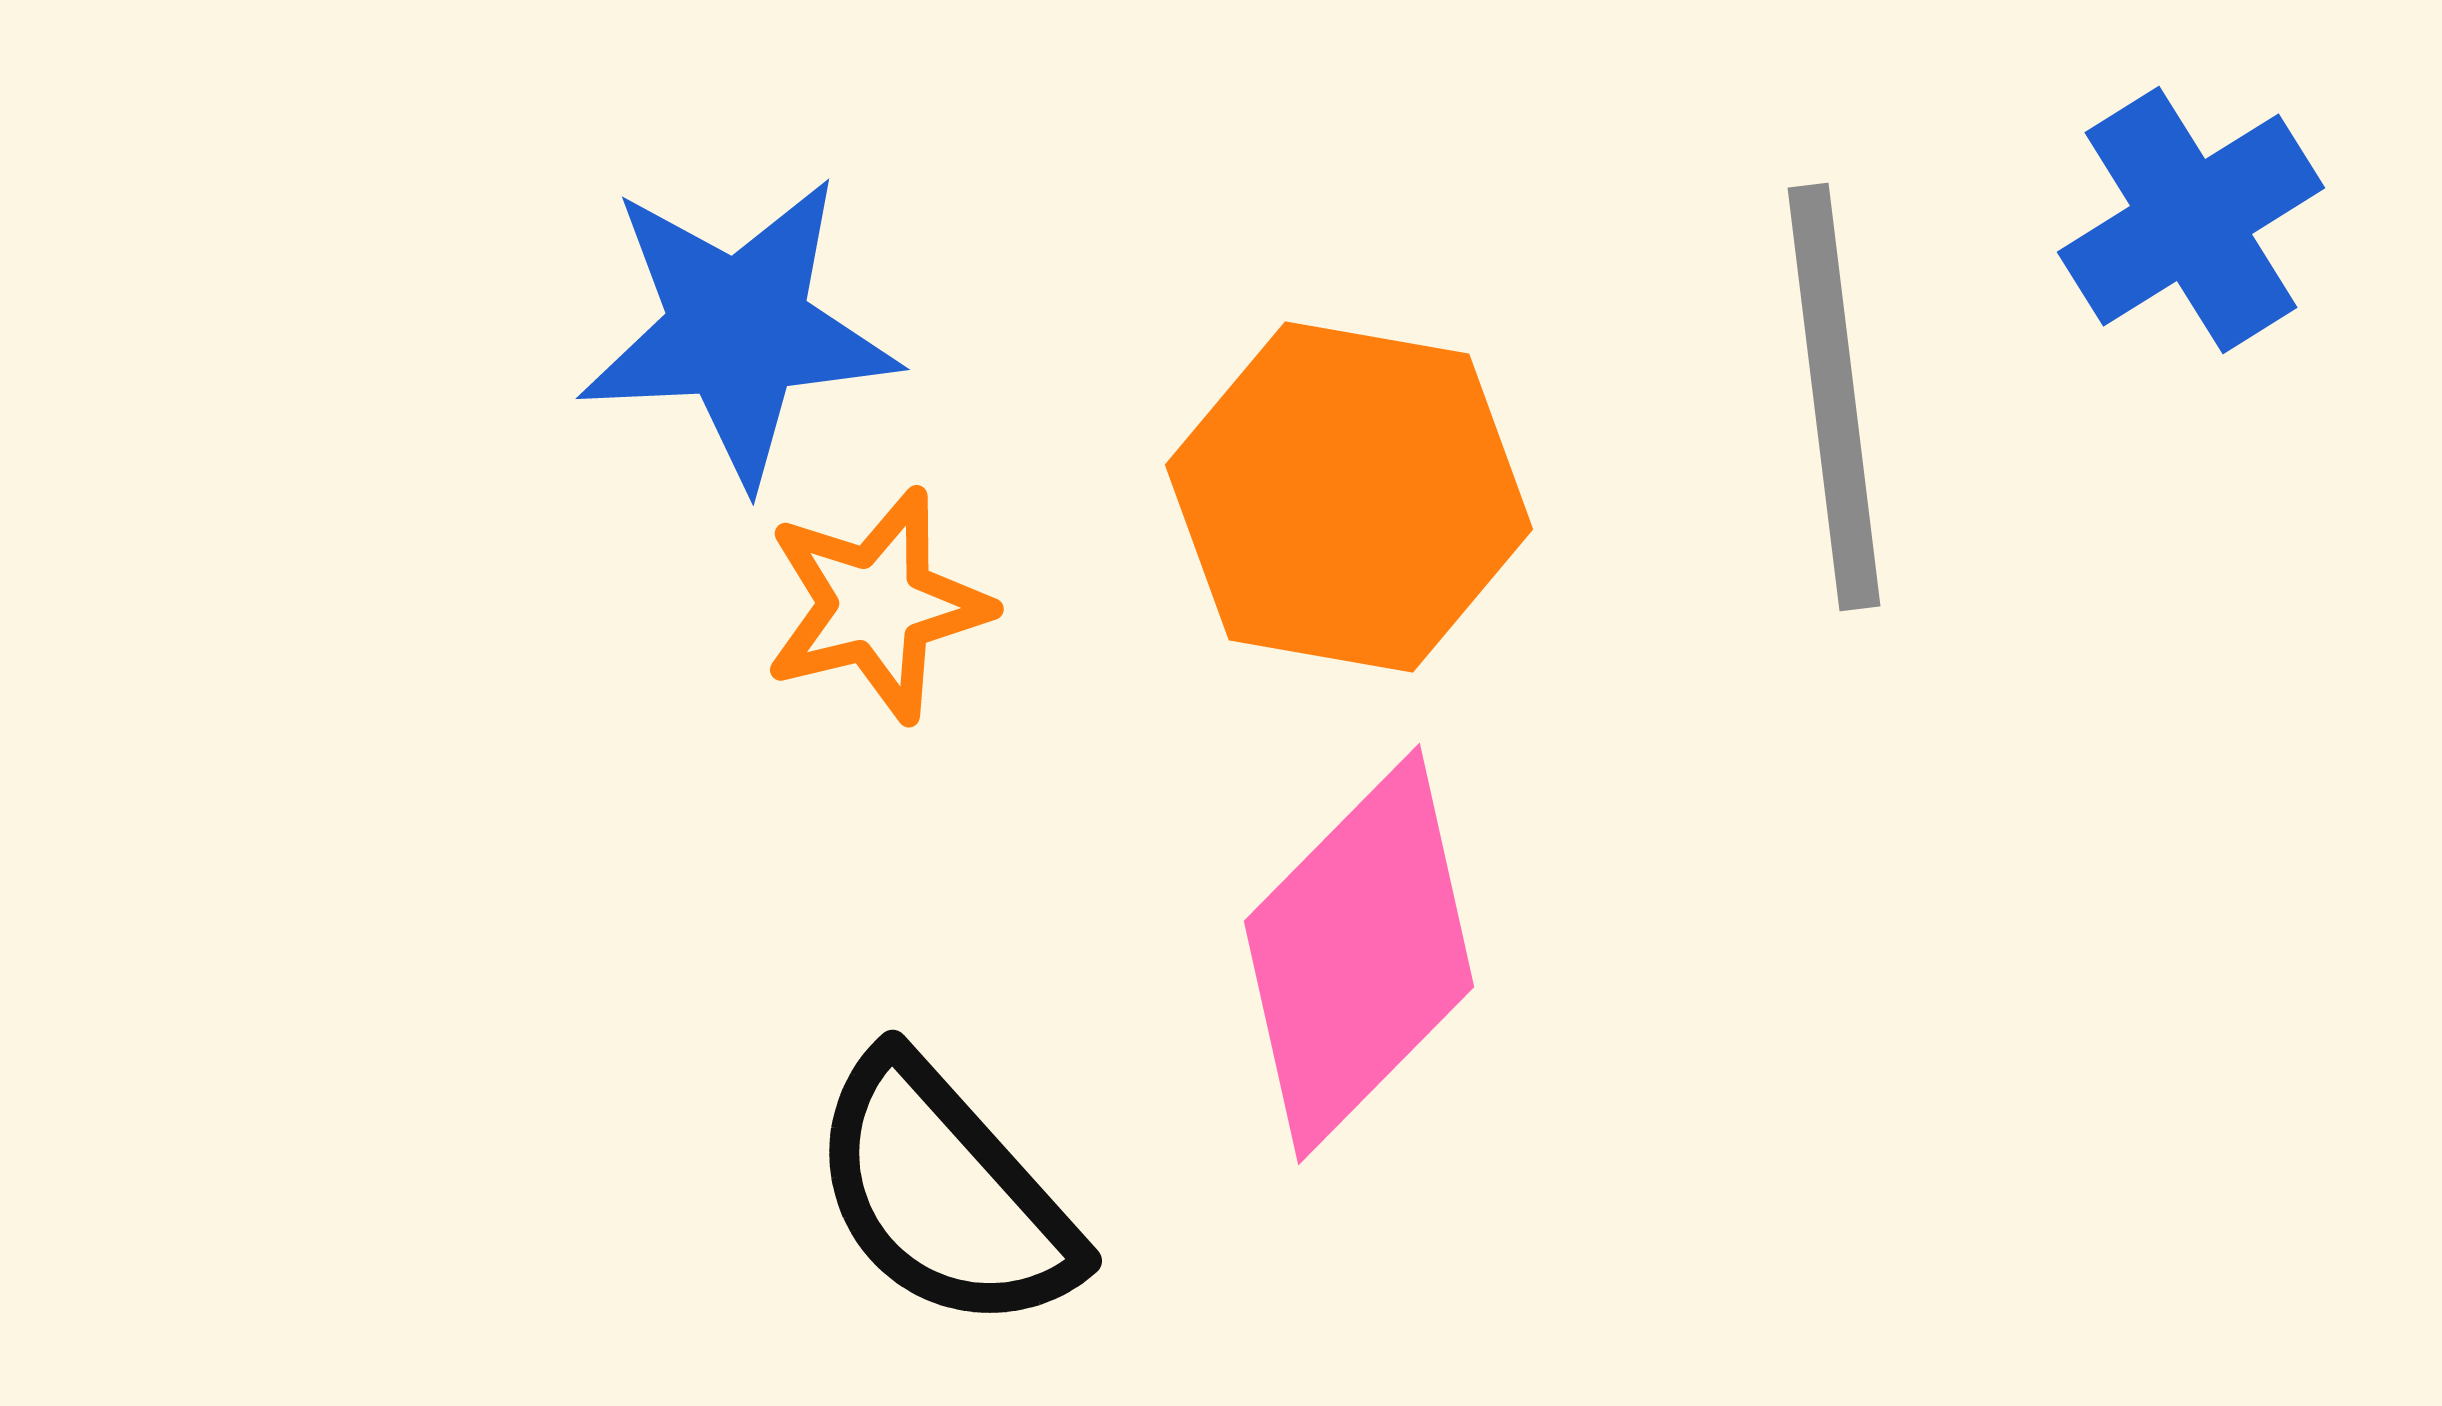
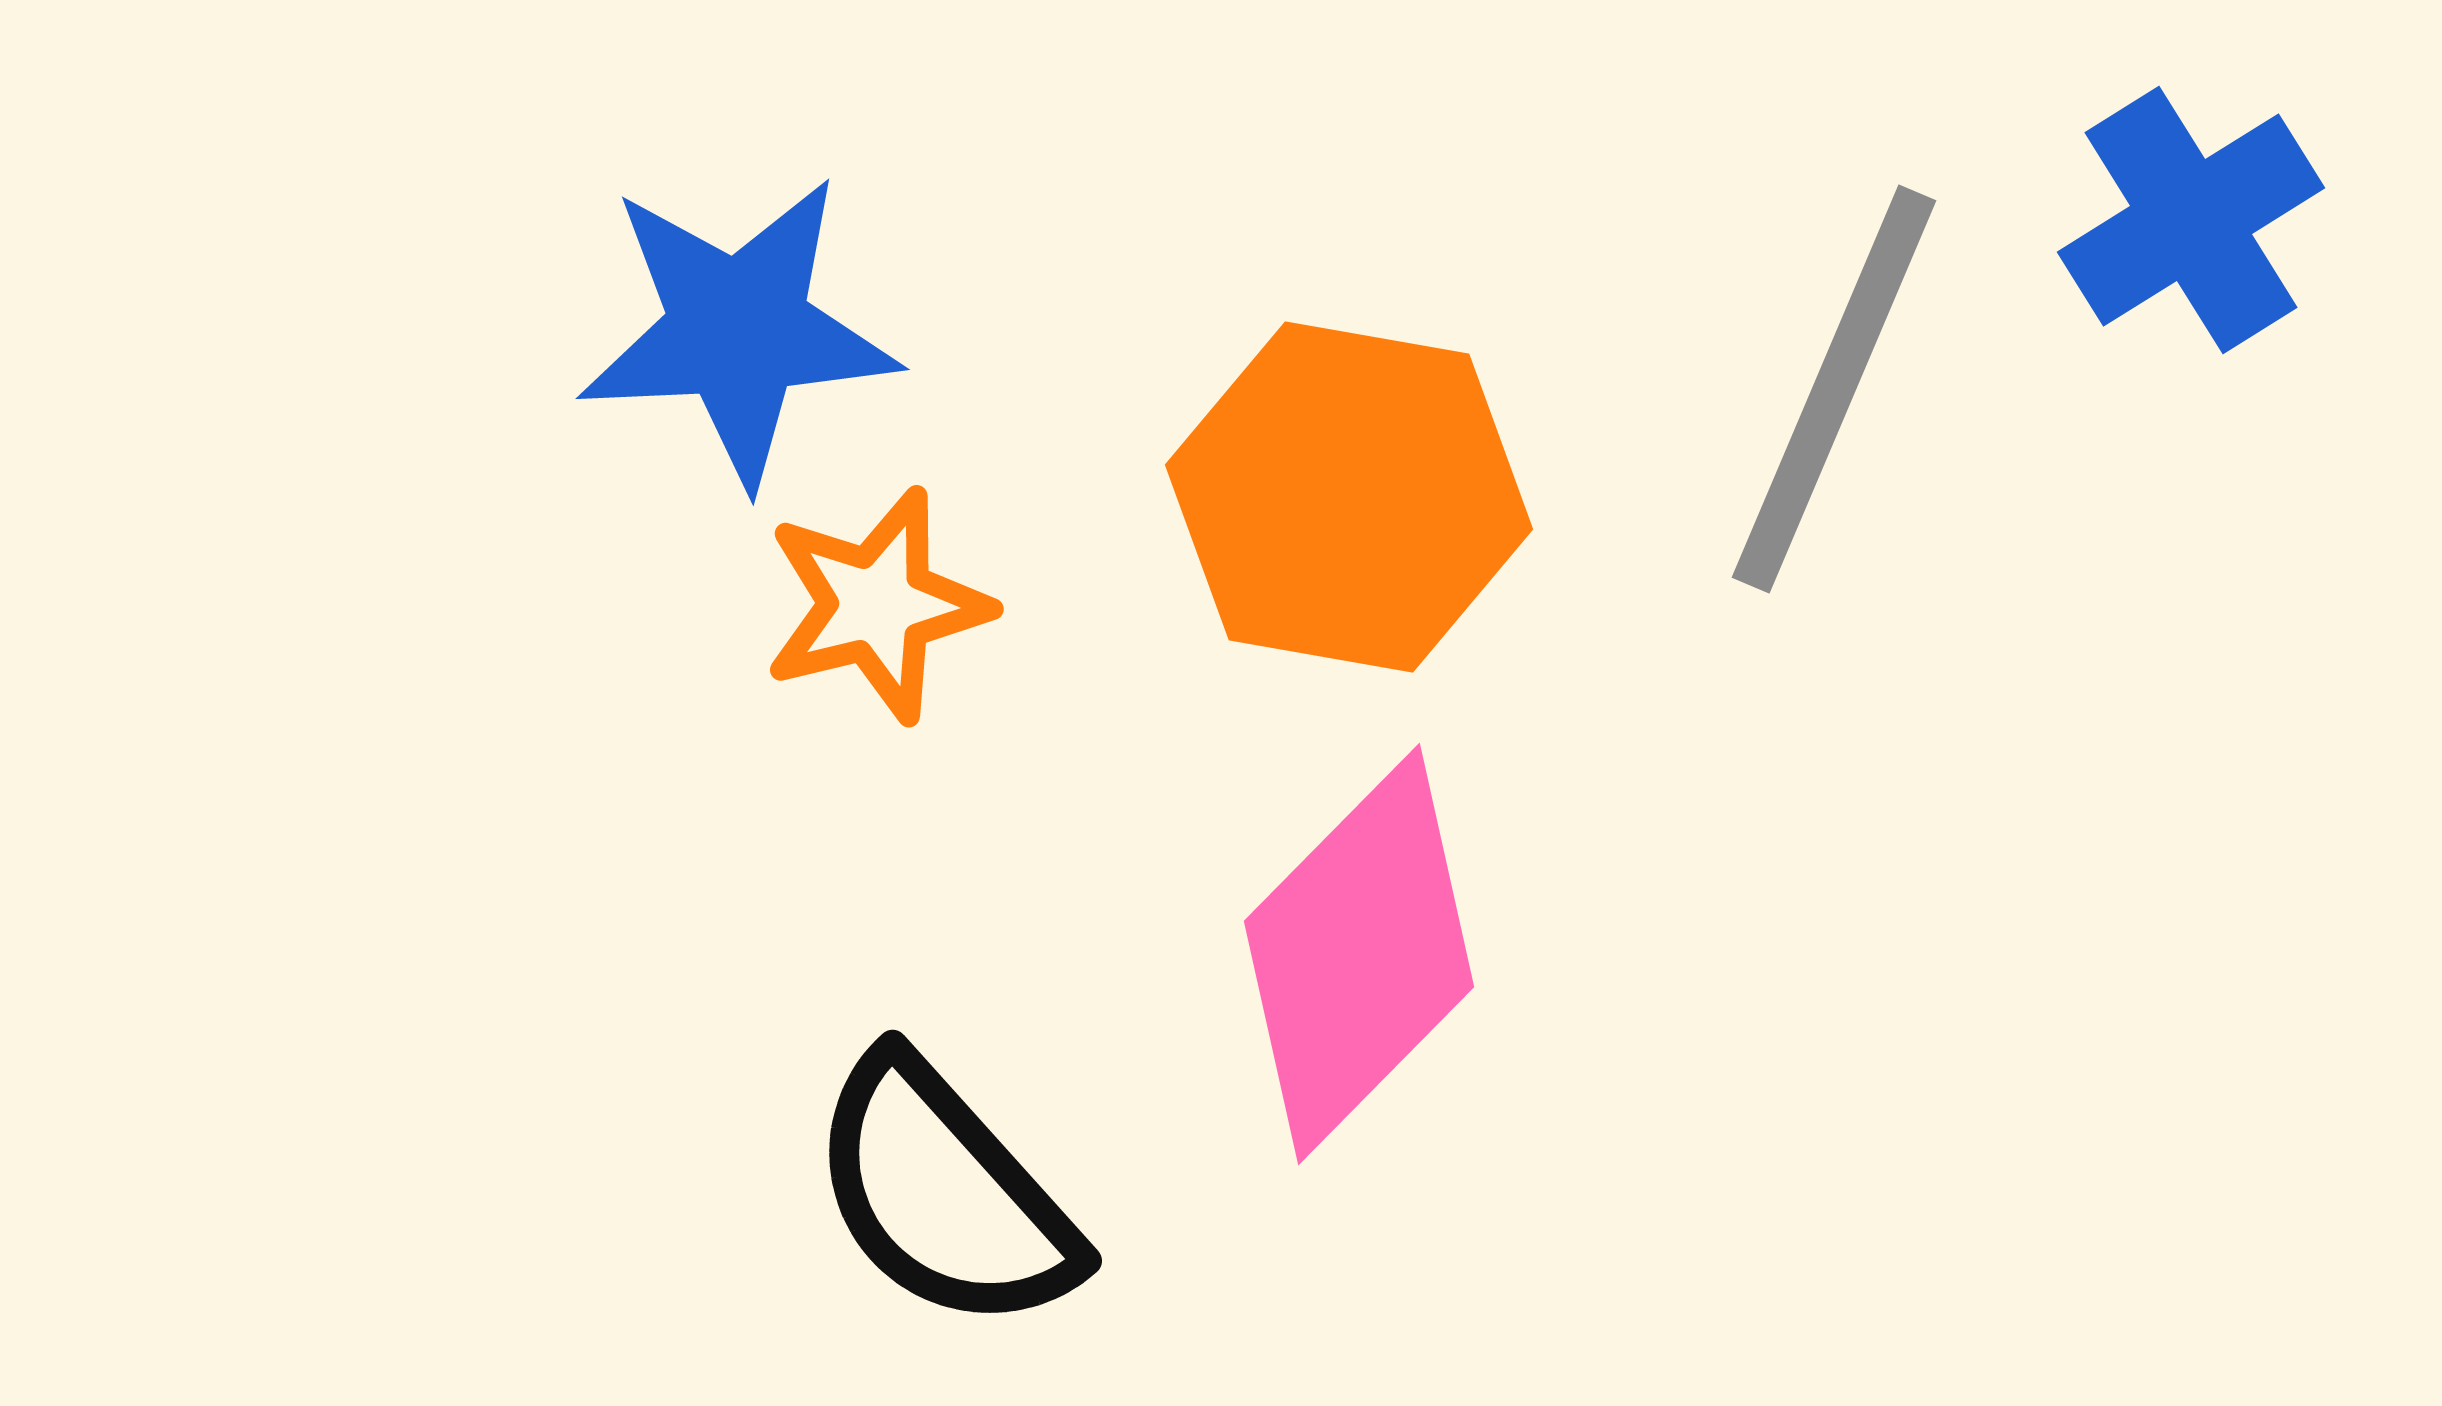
gray line: moved 8 px up; rotated 30 degrees clockwise
